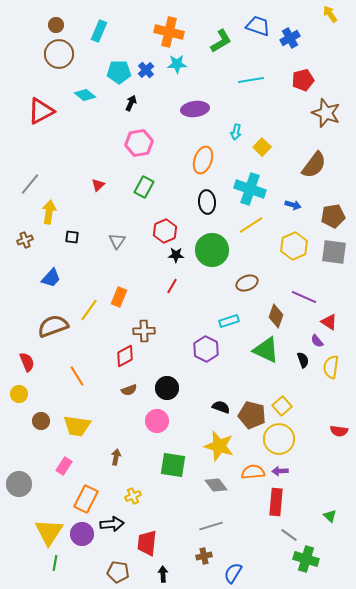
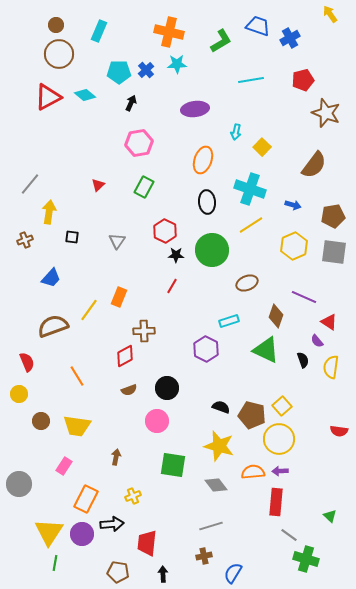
red triangle at (41, 111): moved 7 px right, 14 px up
red hexagon at (165, 231): rotated 10 degrees counterclockwise
